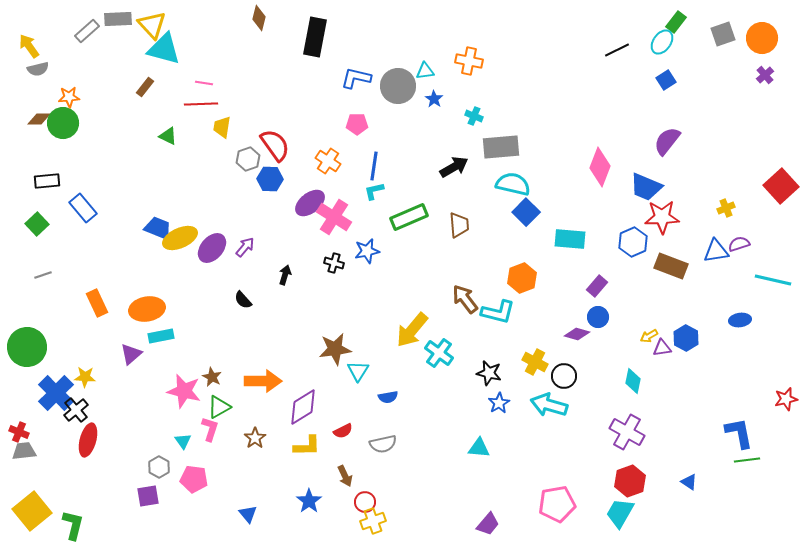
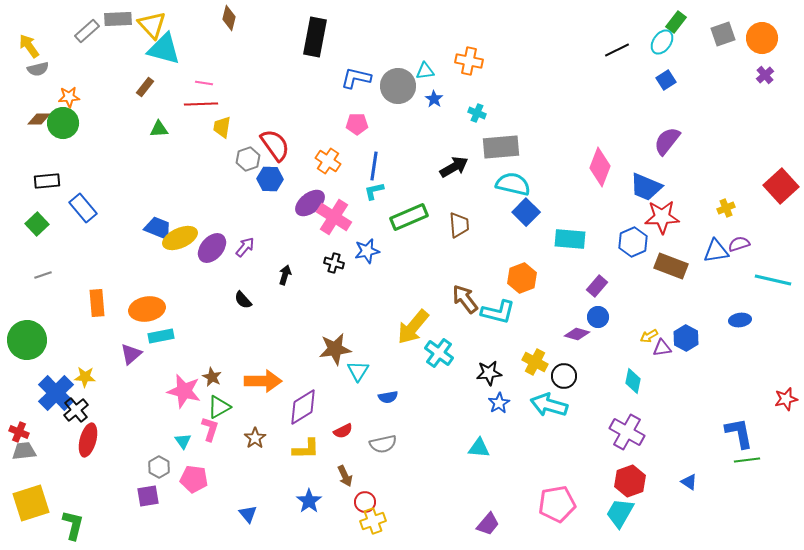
brown diamond at (259, 18): moved 30 px left
cyan cross at (474, 116): moved 3 px right, 3 px up
green triangle at (168, 136): moved 9 px left, 7 px up; rotated 30 degrees counterclockwise
orange rectangle at (97, 303): rotated 20 degrees clockwise
yellow arrow at (412, 330): moved 1 px right, 3 px up
green circle at (27, 347): moved 7 px up
black star at (489, 373): rotated 20 degrees counterclockwise
yellow L-shape at (307, 446): moved 1 px left, 3 px down
yellow square at (32, 511): moved 1 px left, 8 px up; rotated 21 degrees clockwise
